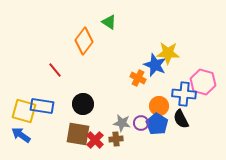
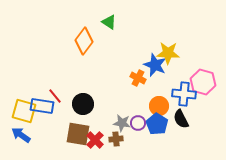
red line: moved 26 px down
purple circle: moved 3 px left
